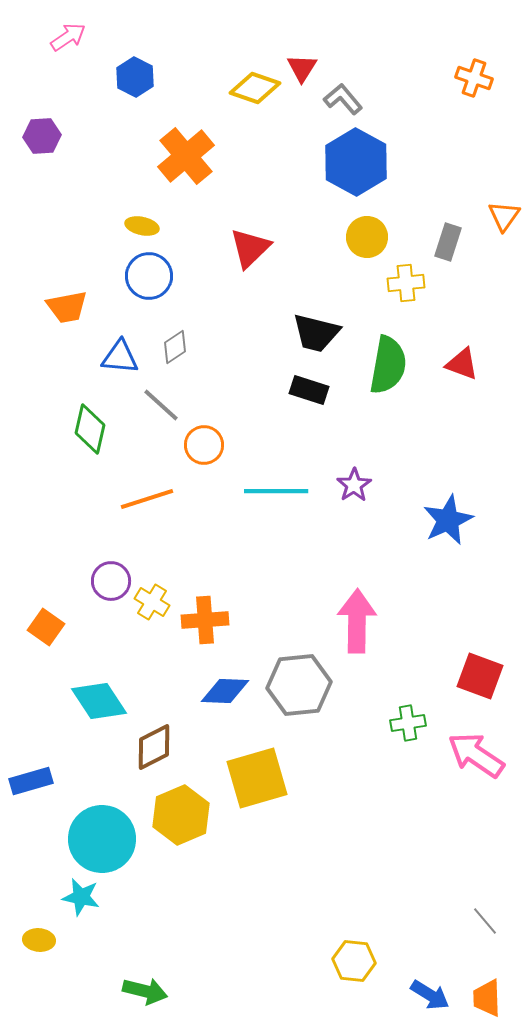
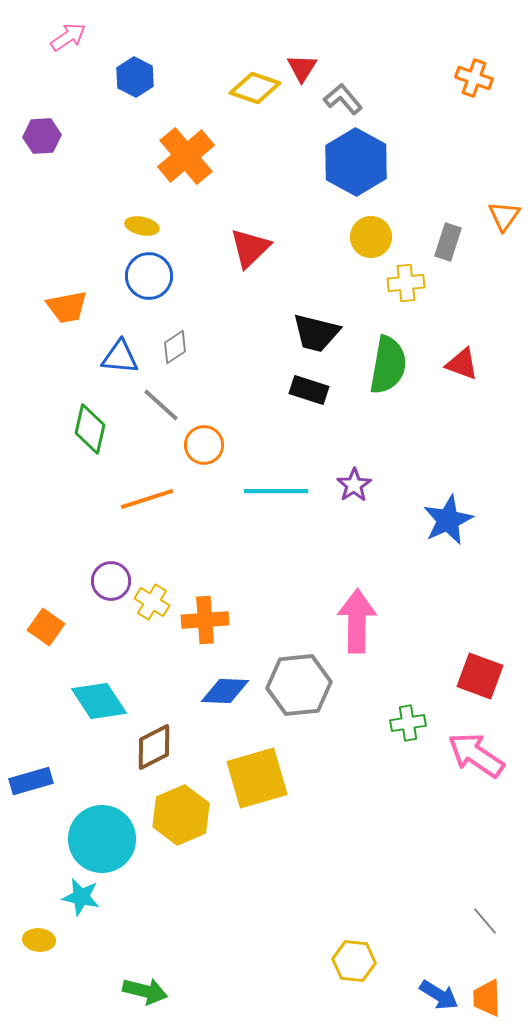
yellow circle at (367, 237): moved 4 px right
blue arrow at (430, 995): moved 9 px right
